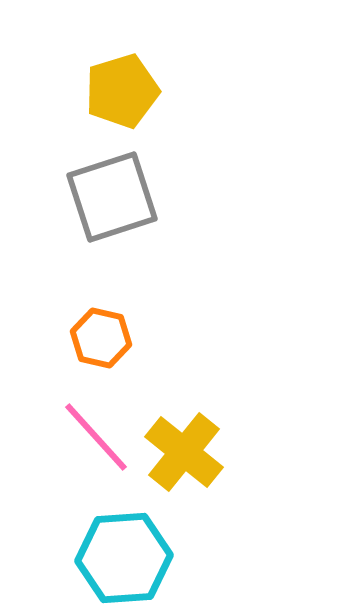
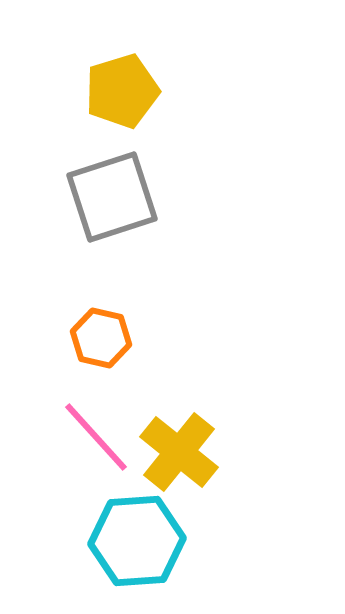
yellow cross: moved 5 px left
cyan hexagon: moved 13 px right, 17 px up
